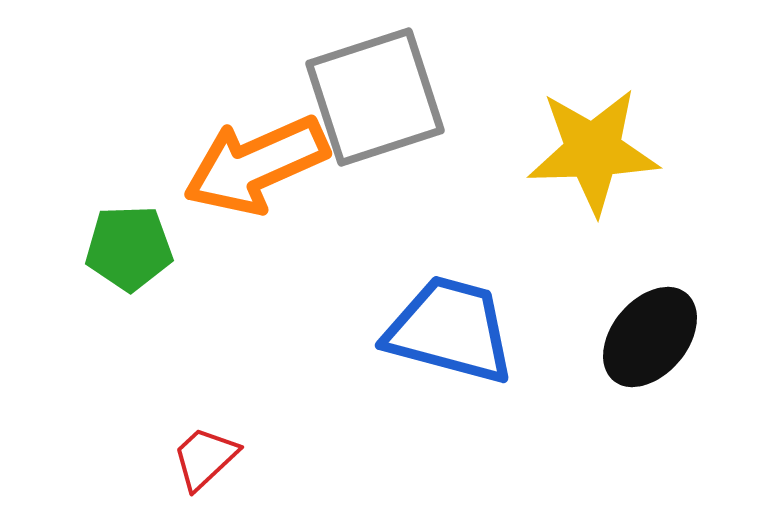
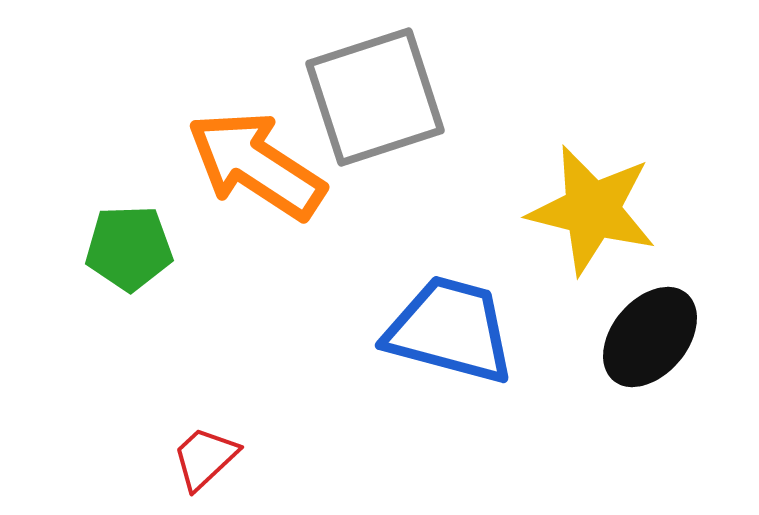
yellow star: moved 1 px left, 59 px down; rotated 16 degrees clockwise
orange arrow: rotated 57 degrees clockwise
